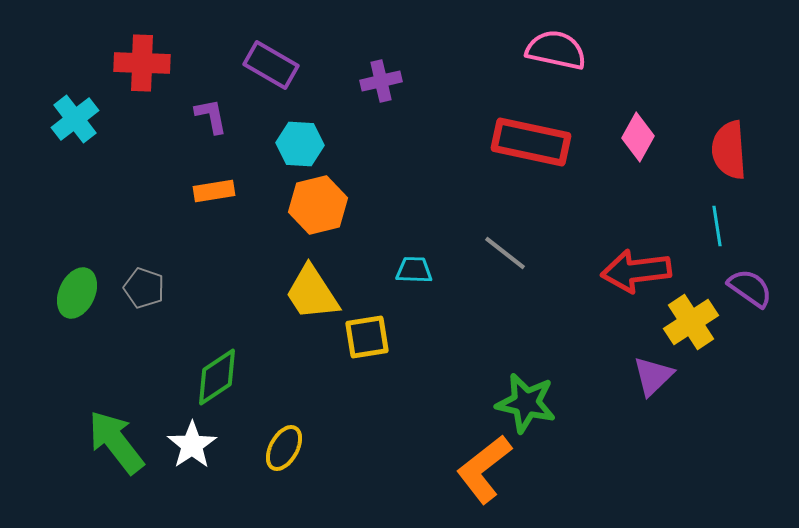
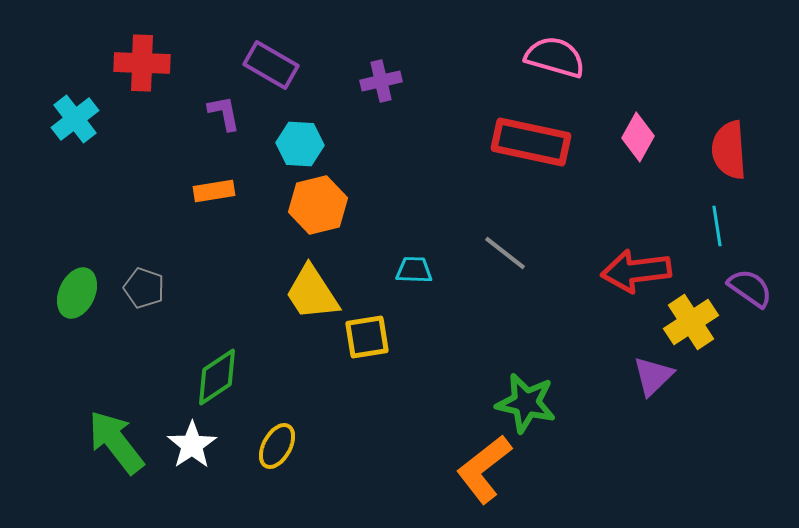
pink semicircle: moved 1 px left, 7 px down; rotated 4 degrees clockwise
purple L-shape: moved 13 px right, 3 px up
yellow ellipse: moved 7 px left, 2 px up
